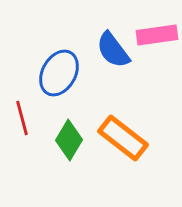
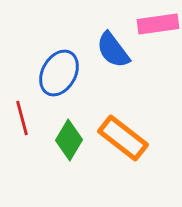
pink rectangle: moved 1 px right, 11 px up
